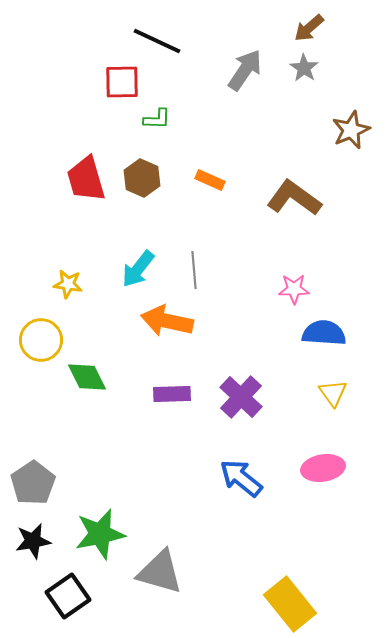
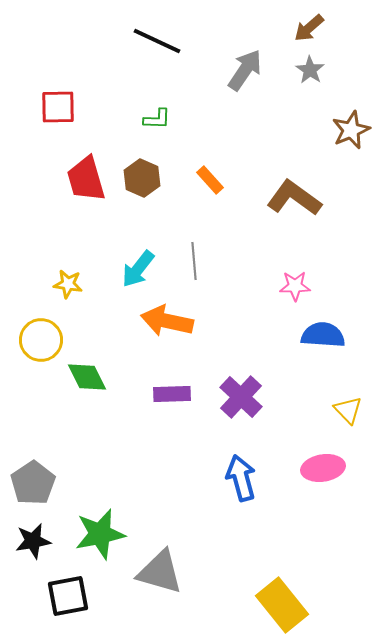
gray star: moved 6 px right, 2 px down
red square: moved 64 px left, 25 px down
orange rectangle: rotated 24 degrees clockwise
gray line: moved 9 px up
pink star: moved 1 px right, 3 px up
blue semicircle: moved 1 px left, 2 px down
yellow triangle: moved 15 px right, 17 px down; rotated 8 degrees counterclockwise
blue arrow: rotated 36 degrees clockwise
black square: rotated 24 degrees clockwise
yellow rectangle: moved 8 px left, 1 px down
